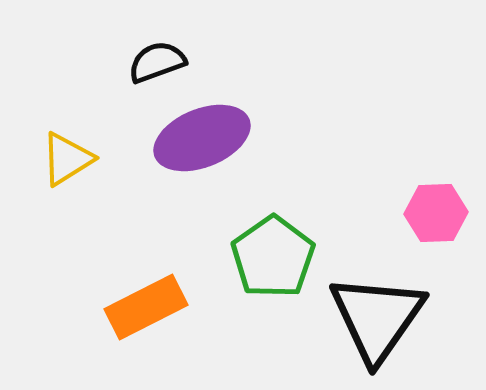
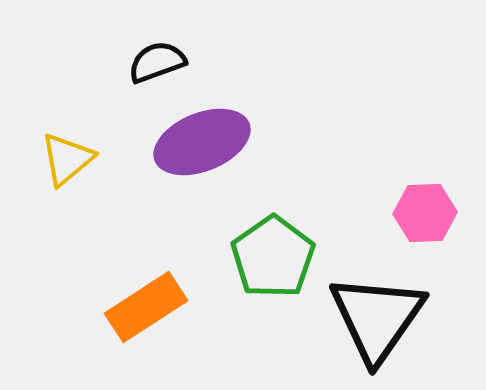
purple ellipse: moved 4 px down
yellow triangle: rotated 8 degrees counterclockwise
pink hexagon: moved 11 px left
orange rectangle: rotated 6 degrees counterclockwise
